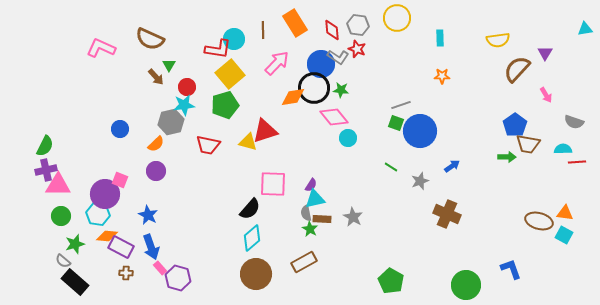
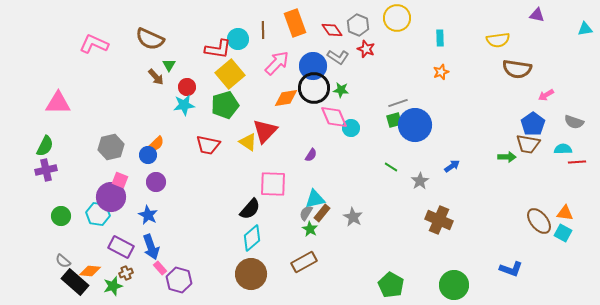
orange rectangle at (295, 23): rotated 12 degrees clockwise
gray hexagon at (358, 25): rotated 15 degrees clockwise
red diamond at (332, 30): rotated 30 degrees counterclockwise
cyan circle at (234, 39): moved 4 px right
pink L-shape at (101, 48): moved 7 px left, 4 px up
red star at (357, 49): moved 9 px right
purple triangle at (545, 53): moved 8 px left, 38 px up; rotated 49 degrees counterclockwise
blue circle at (321, 64): moved 8 px left, 2 px down
brown semicircle at (517, 69): rotated 124 degrees counterclockwise
orange star at (442, 76): moved 1 px left, 4 px up; rotated 21 degrees counterclockwise
pink arrow at (546, 95): rotated 91 degrees clockwise
orange diamond at (293, 97): moved 7 px left, 1 px down
gray line at (401, 105): moved 3 px left, 2 px up
pink diamond at (334, 117): rotated 16 degrees clockwise
gray hexagon at (171, 122): moved 60 px left, 25 px down
green square at (396, 123): moved 2 px left, 3 px up; rotated 35 degrees counterclockwise
blue pentagon at (515, 125): moved 18 px right, 1 px up
blue circle at (120, 129): moved 28 px right, 26 px down
red triangle at (265, 131): rotated 28 degrees counterclockwise
blue circle at (420, 131): moved 5 px left, 6 px up
cyan circle at (348, 138): moved 3 px right, 10 px up
yellow triangle at (248, 142): rotated 18 degrees clockwise
purple circle at (156, 171): moved 11 px down
gray star at (420, 181): rotated 12 degrees counterclockwise
pink triangle at (58, 185): moved 82 px up
purple semicircle at (311, 185): moved 30 px up
purple circle at (105, 194): moved 6 px right, 3 px down
gray semicircle at (306, 213): rotated 42 degrees clockwise
brown cross at (447, 214): moved 8 px left, 6 px down
brown rectangle at (322, 219): moved 6 px up; rotated 54 degrees counterclockwise
brown ellipse at (539, 221): rotated 36 degrees clockwise
cyan square at (564, 235): moved 1 px left, 2 px up
orange diamond at (107, 236): moved 17 px left, 35 px down
green star at (75, 244): moved 38 px right, 42 px down
blue L-shape at (511, 269): rotated 130 degrees clockwise
brown cross at (126, 273): rotated 24 degrees counterclockwise
brown circle at (256, 274): moved 5 px left
purple hexagon at (178, 278): moved 1 px right, 2 px down
green pentagon at (391, 281): moved 4 px down
green circle at (466, 285): moved 12 px left
